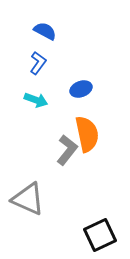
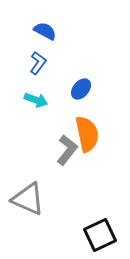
blue ellipse: rotated 30 degrees counterclockwise
